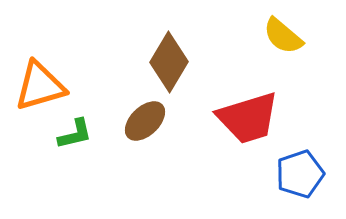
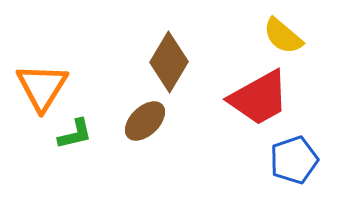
orange triangle: moved 2 px right, 1 px down; rotated 42 degrees counterclockwise
red trapezoid: moved 11 px right, 20 px up; rotated 12 degrees counterclockwise
blue pentagon: moved 6 px left, 14 px up
